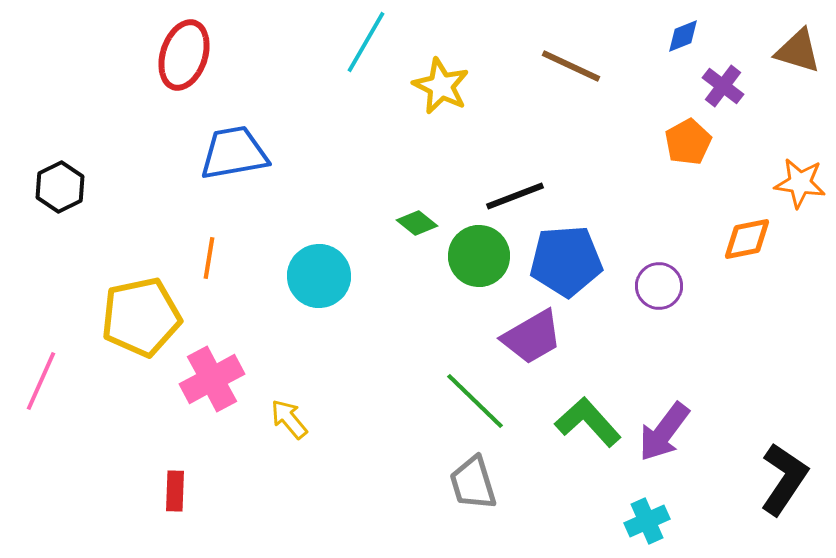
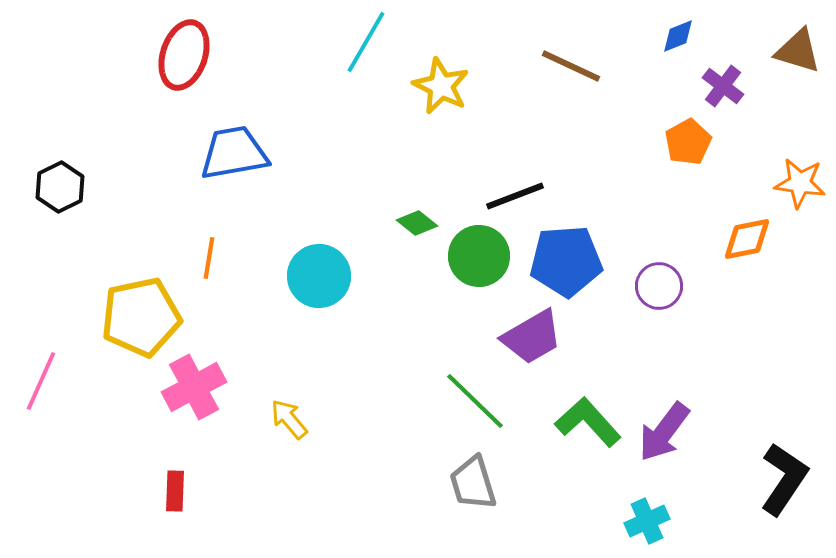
blue diamond: moved 5 px left
pink cross: moved 18 px left, 8 px down
